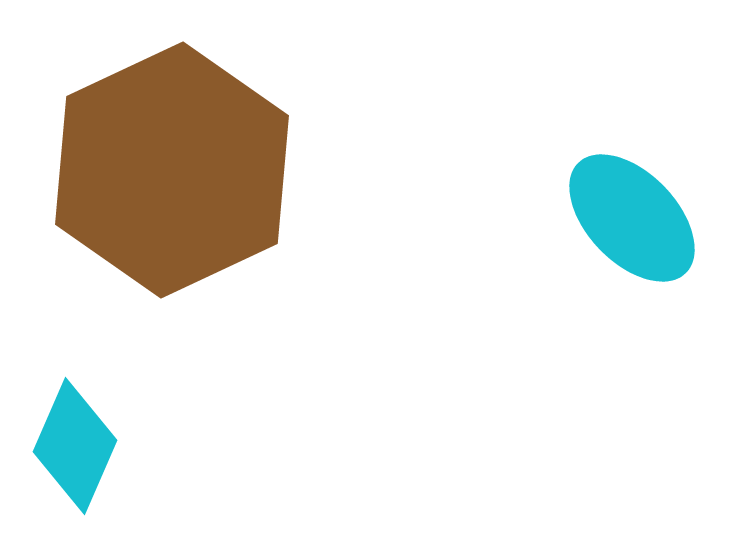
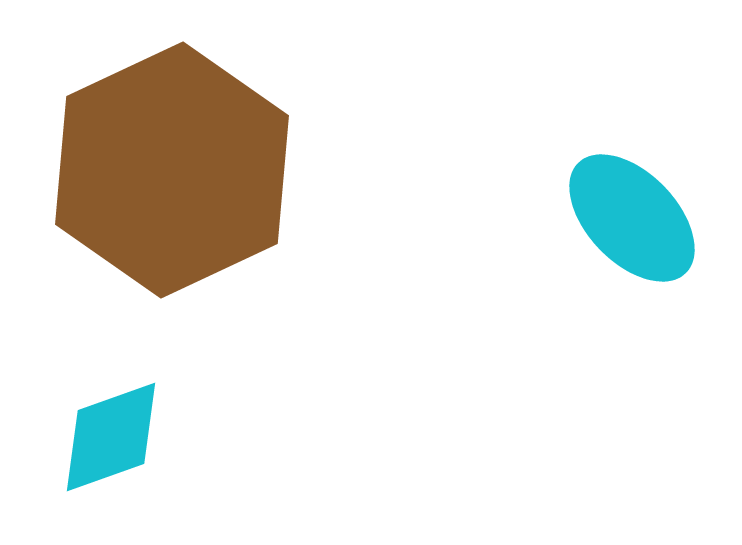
cyan diamond: moved 36 px right, 9 px up; rotated 47 degrees clockwise
